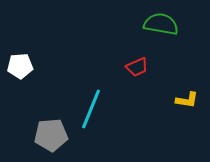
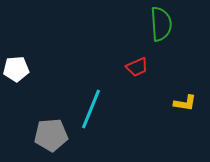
green semicircle: rotated 76 degrees clockwise
white pentagon: moved 4 px left, 3 px down
yellow L-shape: moved 2 px left, 3 px down
